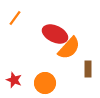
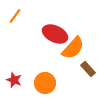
orange line: moved 2 px up
orange semicircle: moved 4 px right
brown rectangle: rotated 42 degrees counterclockwise
